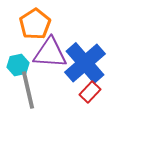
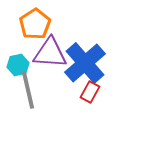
red rectangle: rotated 15 degrees counterclockwise
